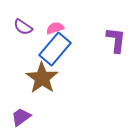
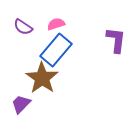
pink semicircle: moved 1 px right, 4 px up
blue rectangle: moved 1 px right, 1 px down
purple trapezoid: moved 13 px up; rotated 10 degrees counterclockwise
